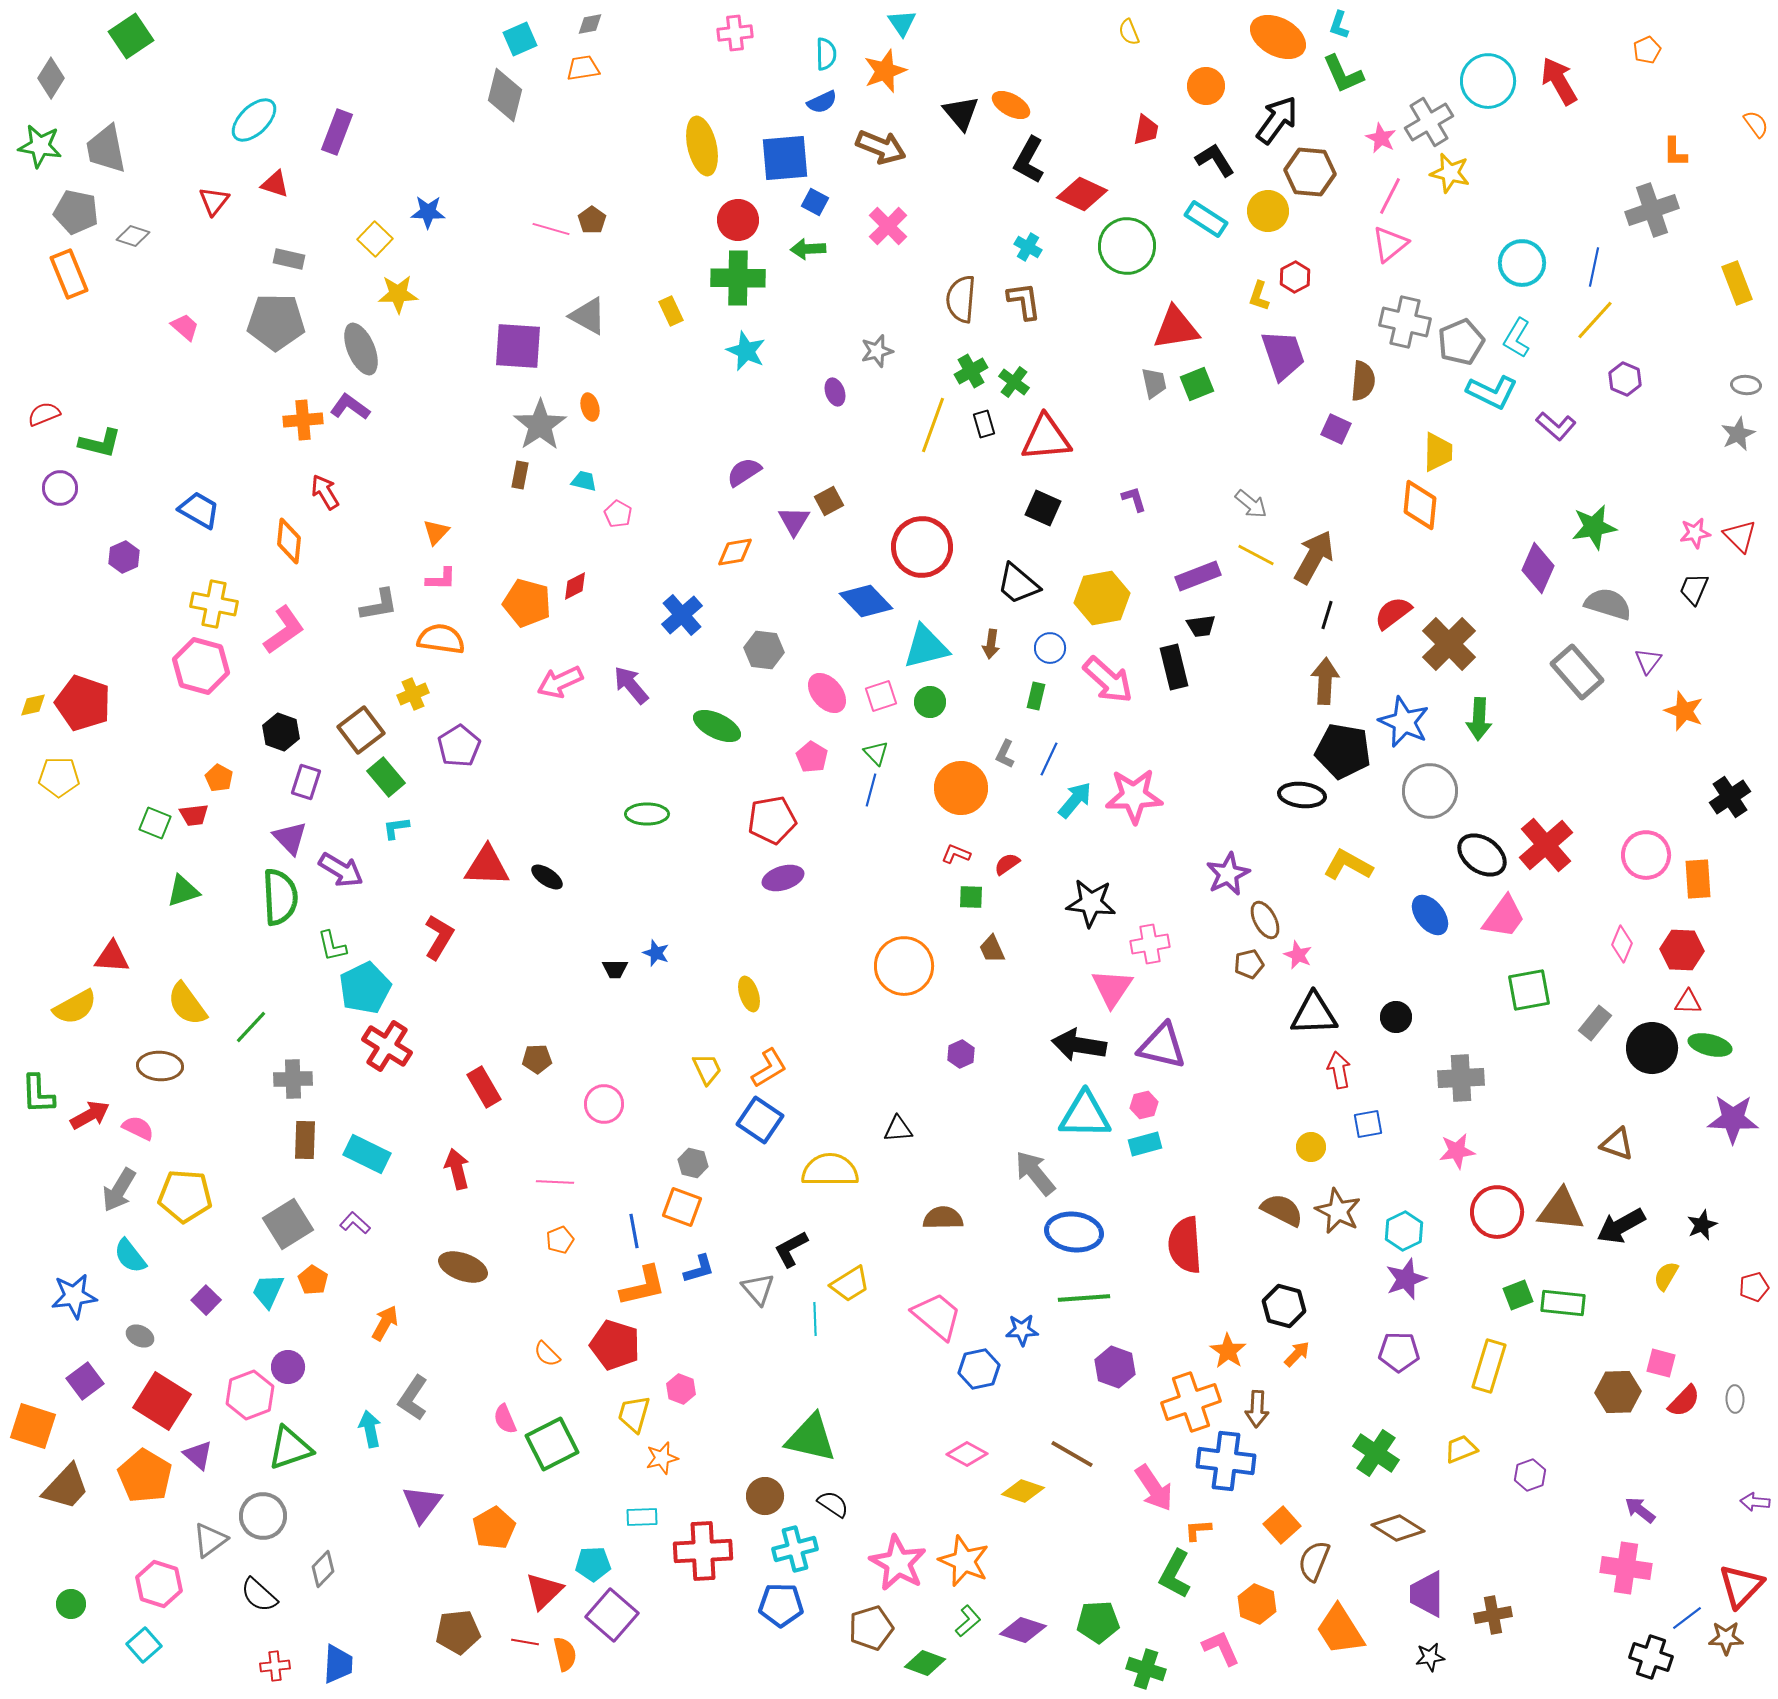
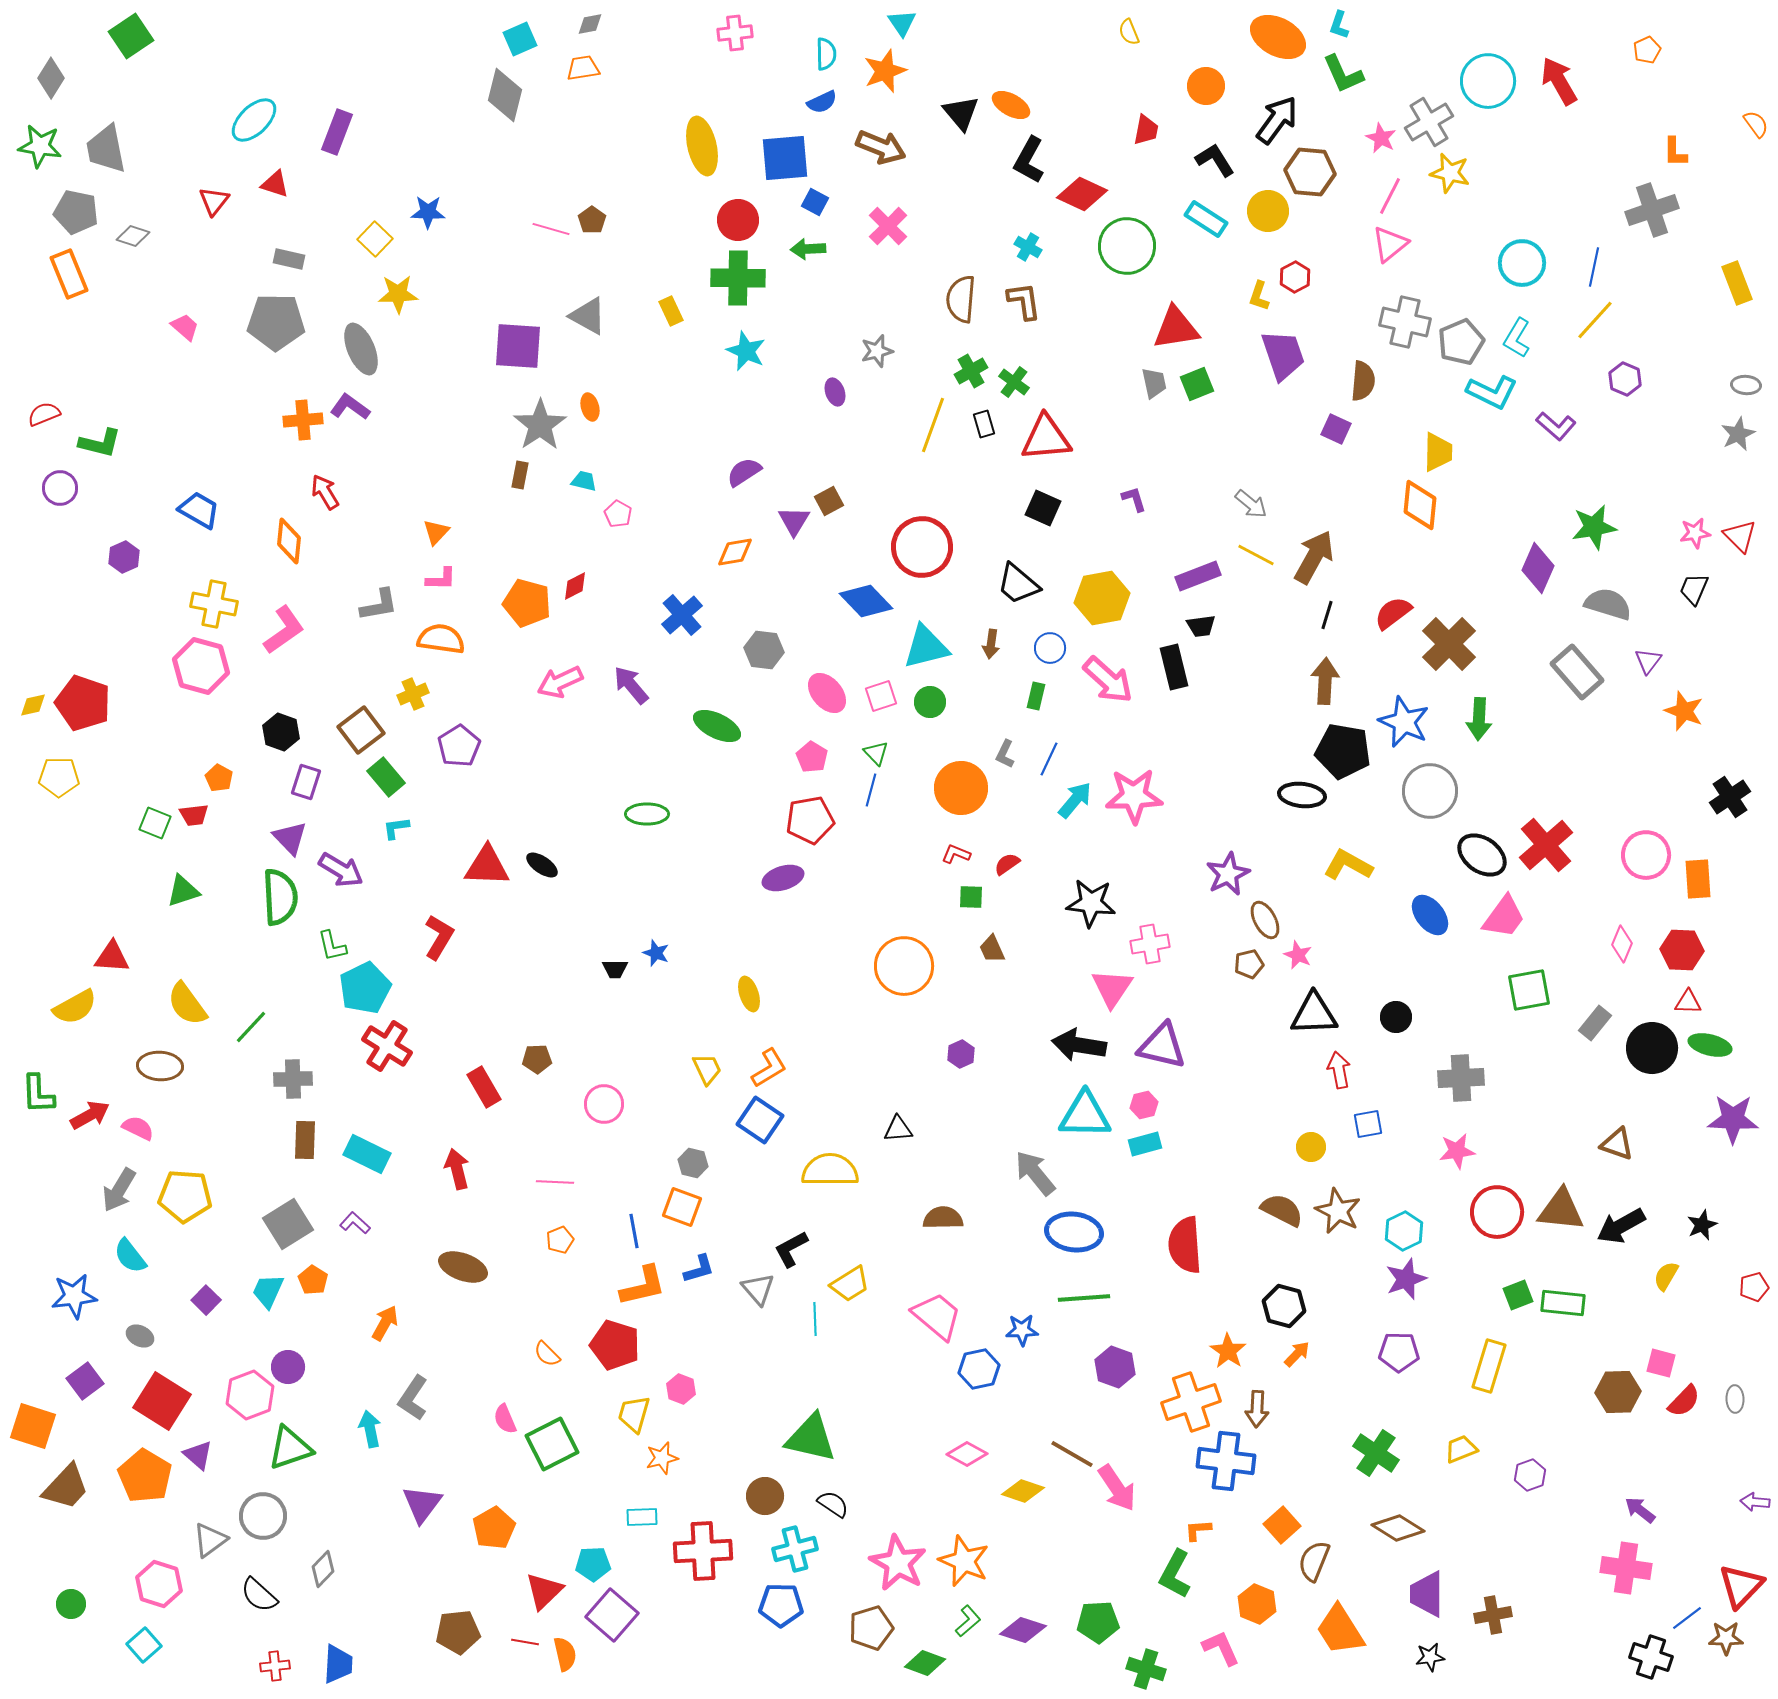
red pentagon at (772, 820): moved 38 px right
black ellipse at (547, 877): moved 5 px left, 12 px up
pink arrow at (1154, 1488): moved 37 px left
